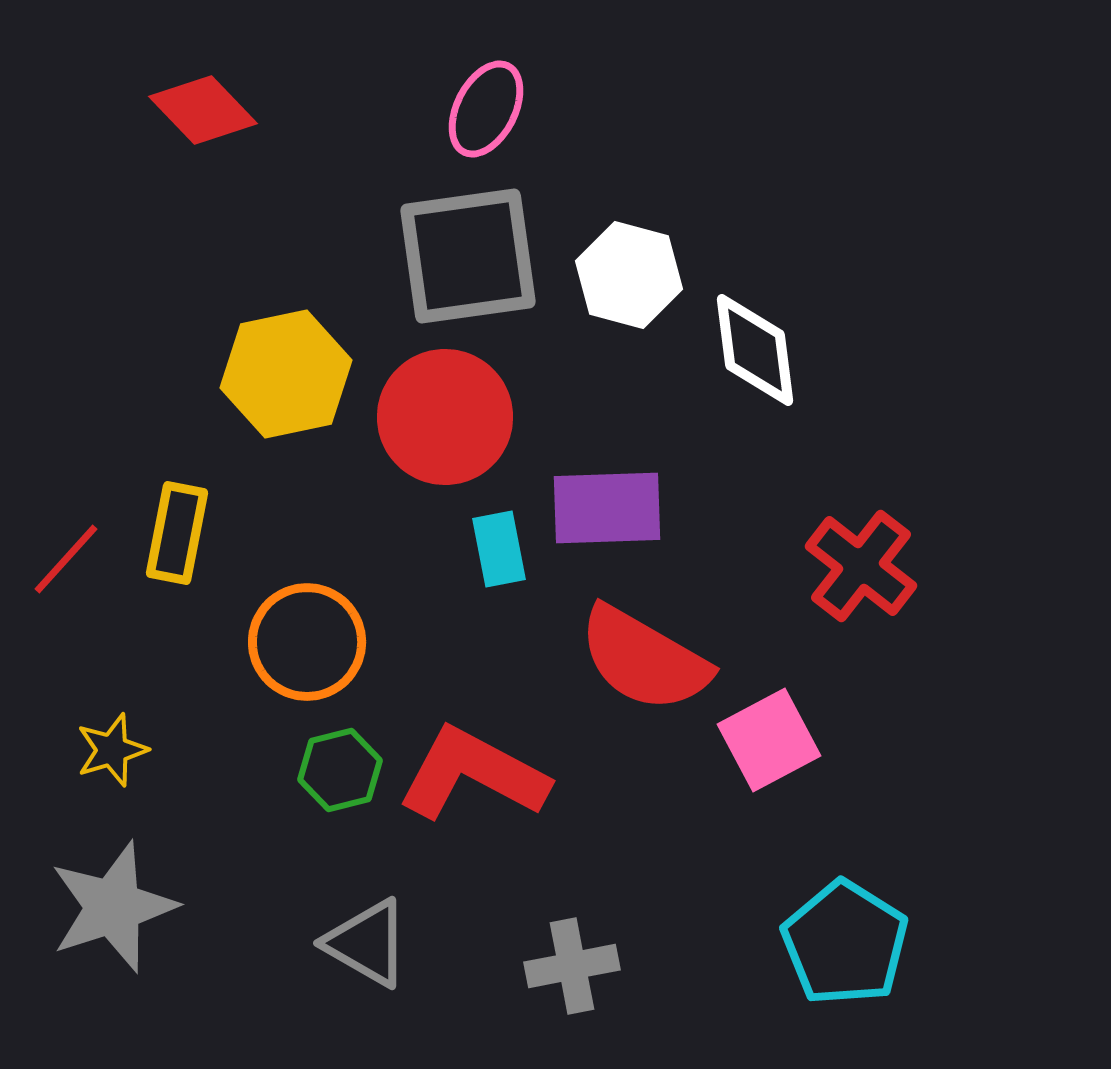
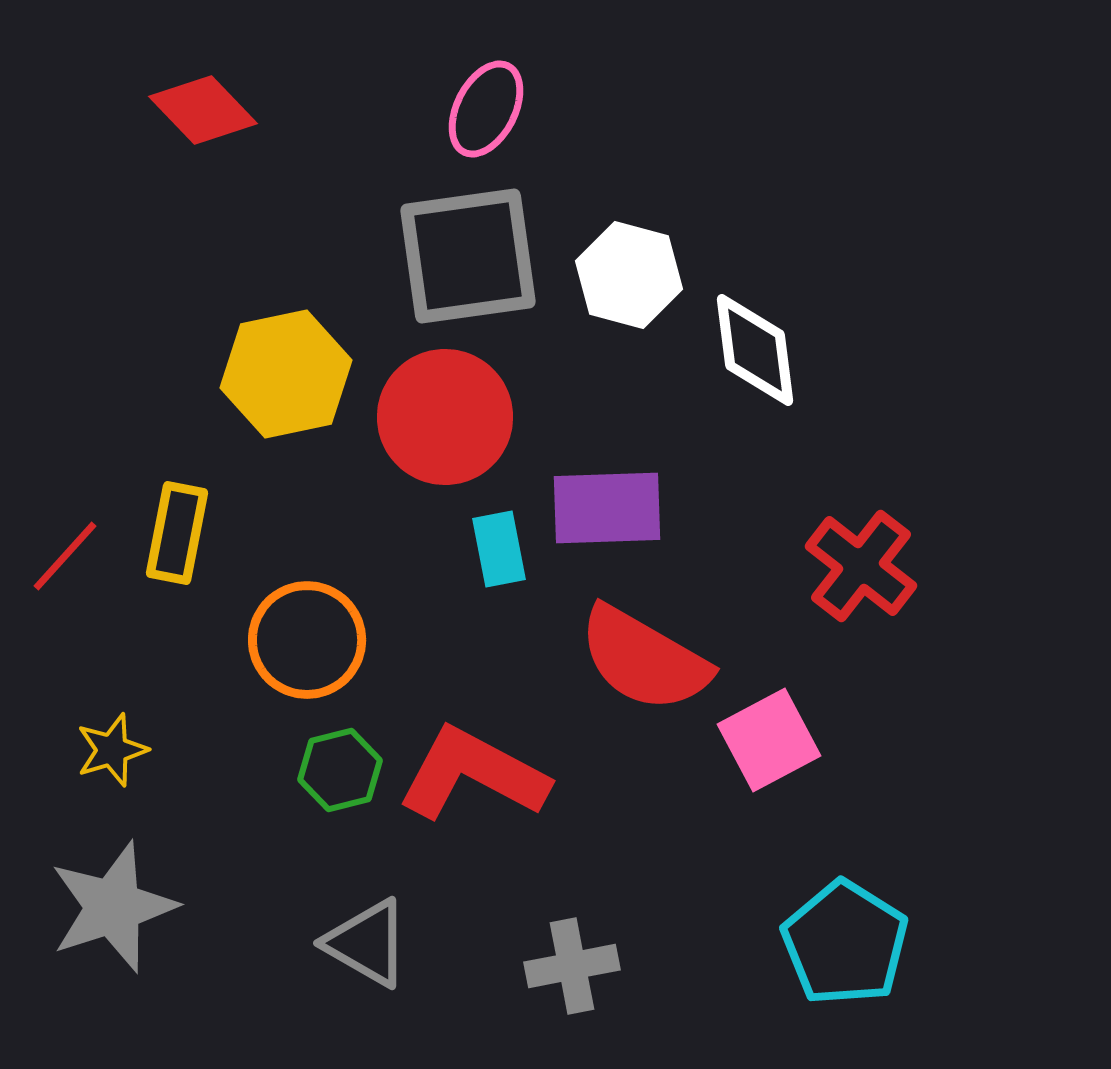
red line: moved 1 px left, 3 px up
orange circle: moved 2 px up
